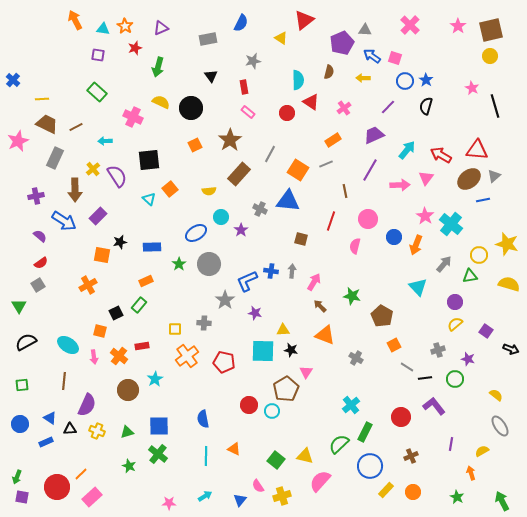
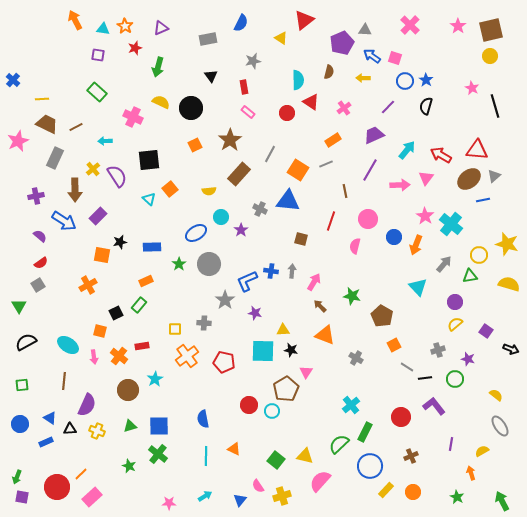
green triangle at (127, 432): moved 3 px right, 6 px up
